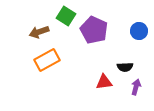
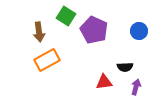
brown arrow: rotated 78 degrees counterclockwise
